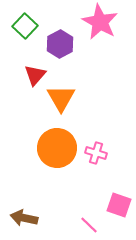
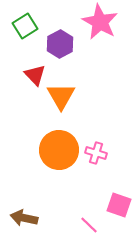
green square: rotated 15 degrees clockwise
red triangle: rotated 25 degrees counterclockwise
orange triangle: moved 2 px up
orange circle: moved 2 px right, 2 px down
